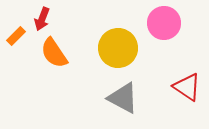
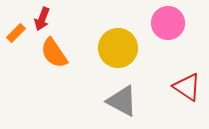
pink circle: moved 4 px right
orange rectangle: moved 3 px up
gray triangle: moved 1 px left, 3 px down
